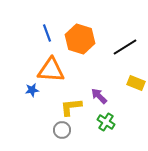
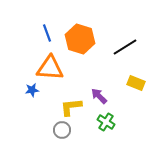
orange triangle: moved 1 px left, 2 px up
